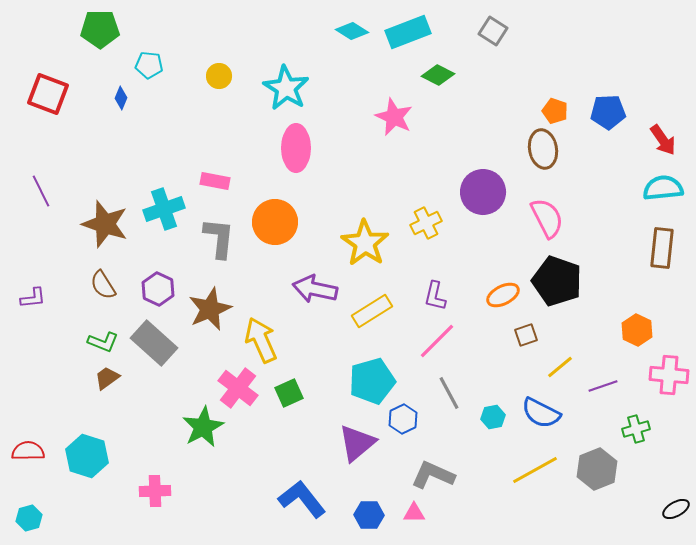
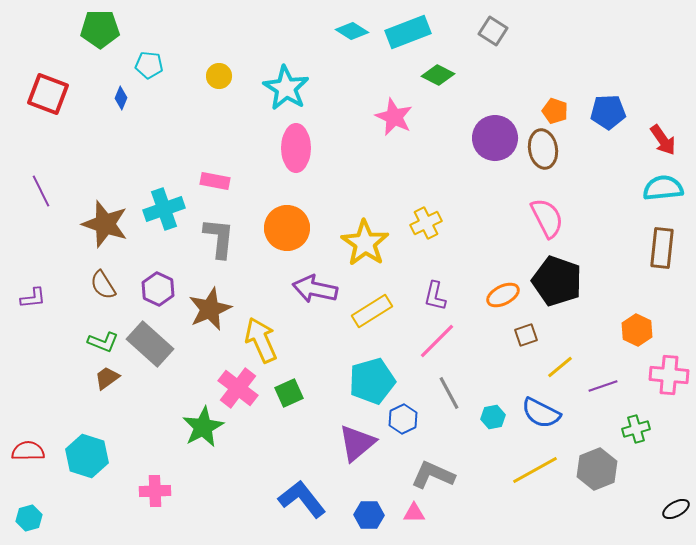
purple circle at (483, 192): moved 12 px right, 54 px up
orange circle at (275, 222): moved 12 px right, 6 px down
gray rectangle at (154, 343): moved 4 px left, 1 px down
